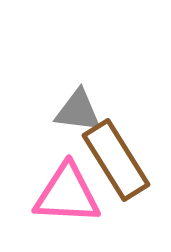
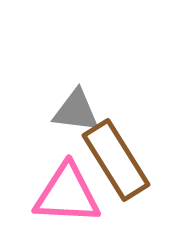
gray triangle: moved 2 px left
